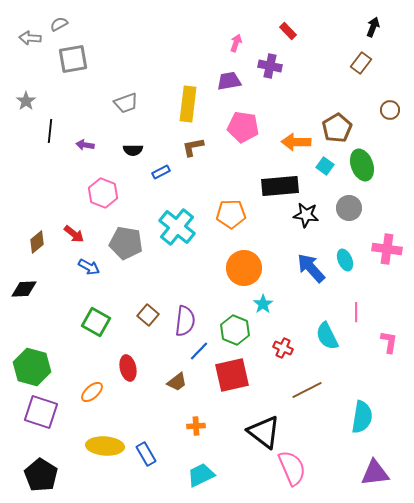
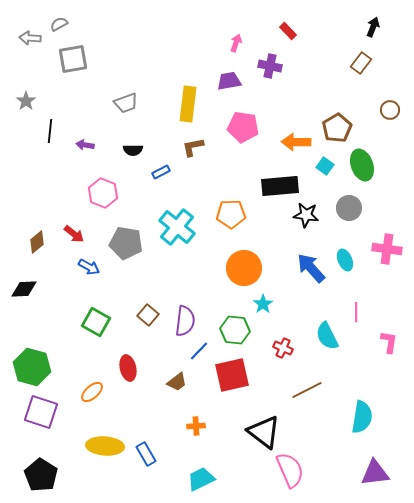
green hexagon at (235, 330): rotated 16 degrees counterclockwise
pink semicircle at (292, 468): moved 2 px left, 2 px down
cyan trapezoid at (201, 475): moved 4 px down
